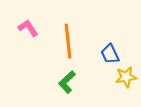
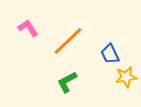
orange line: rotated 52 degrees clockwise
green L-shape: rotated 15 degrees clockwise
